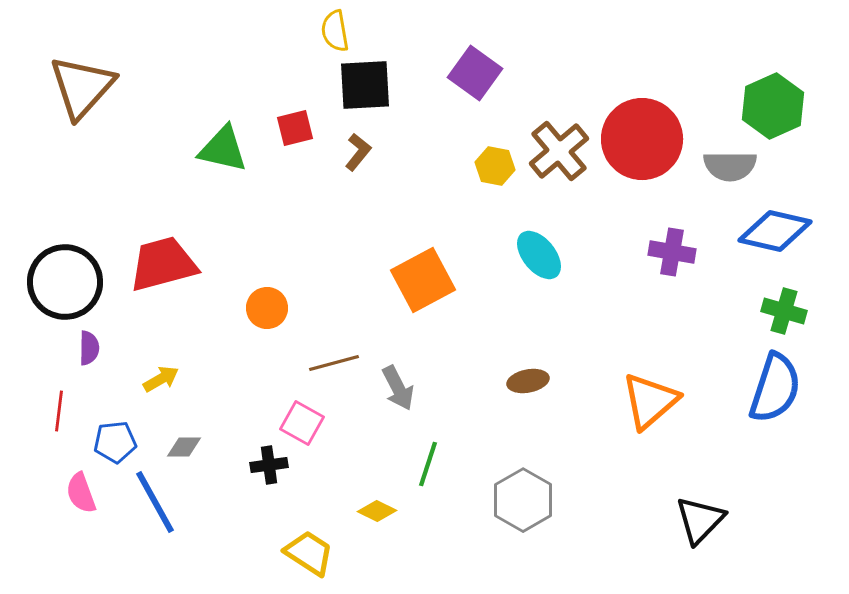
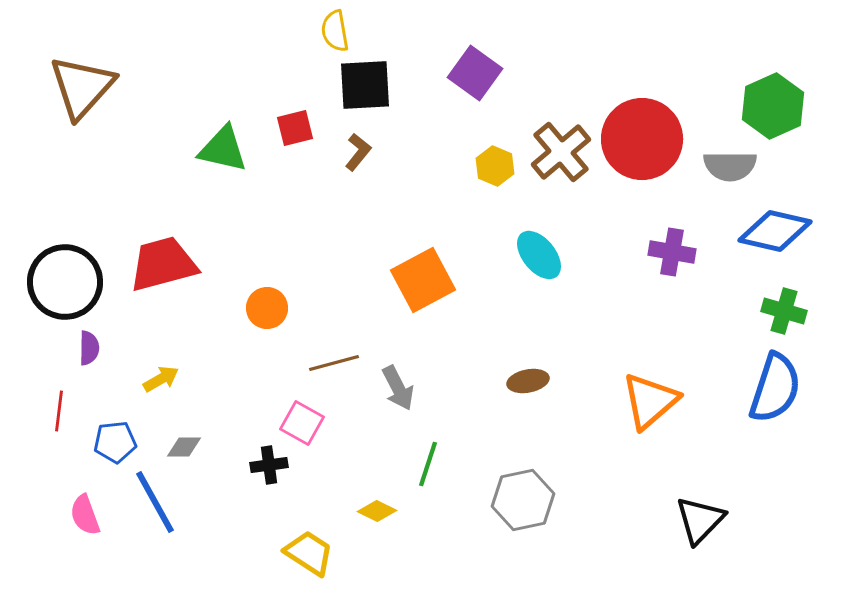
brown cross: moved 2 px right, 1 px down
yellow hexagon: rotated 12 degrees clockwise
pink semicircle: moved 4 px right, 22 px down
gray hexagon: rotated 18 degrees clockwise
